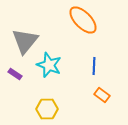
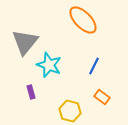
gray triangle: moved 1 px down
blue line: rotated 24 degrees clockwise
purple rectangle: moved 16 px right, 18 px down; rotated 40 degrees clockwise
orange rectangle: moved 2 px down
yellow hexagon: moved 23 px right, 2 px down; rotated 15 degrees clockwise
